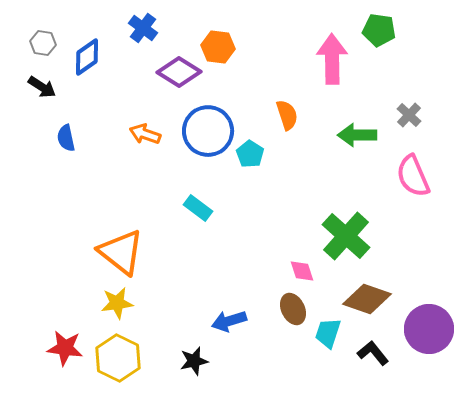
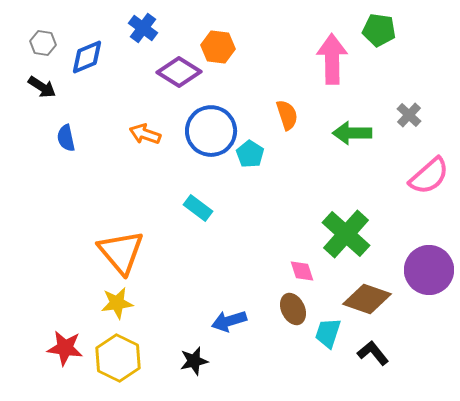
blue diamond: rotated 12 degrees clockwise
blue circle: moved 3 px right
green arrow: moved 5 px left, 2 px up
pink semicircle: moved 16 px right; rotated 108 degrees counterclockwise
green cross: moved 2 px up
orange triangle: rotated 12 degrees clockwise
purple circle: moved 59 px up
